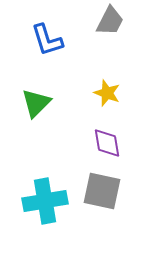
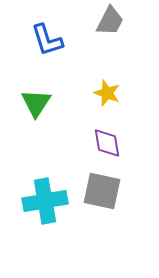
green triangle: rotated 12 degrees counterclockwise
